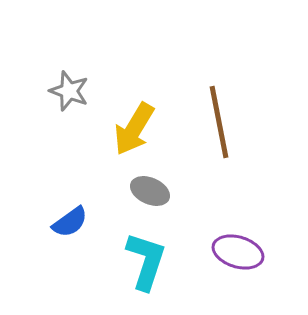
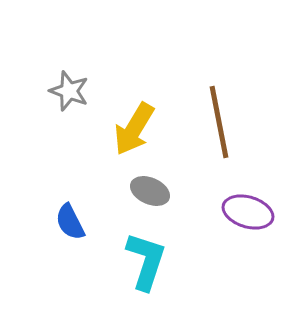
blue semicircle: rotated 99 degrees clockwise
purple ellipse: moved 10 px right, 40 px up
